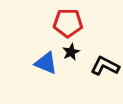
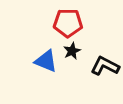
black star: moved 1 px right, 1 px up
blue triangle: moved 2 px up
